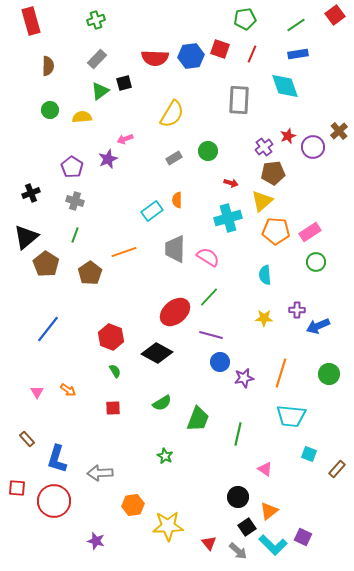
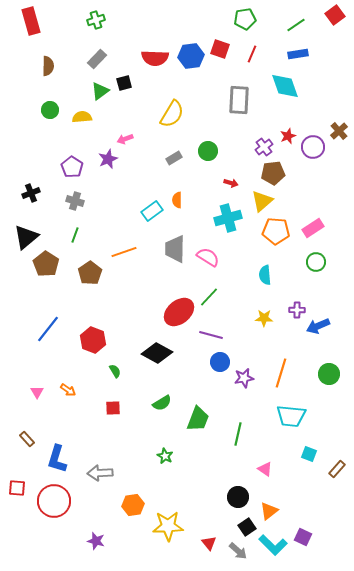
pink rectangle at (310, 232): moved 3 px right, 4 px up
red ellipse at (175, 312): moved 4 px right
red hexagon at (111, 337): moved 18 px left, 3 px down
